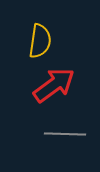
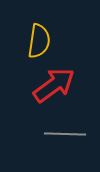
yellow semicircle: moved 1 px left
